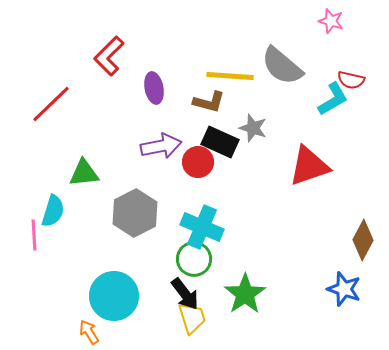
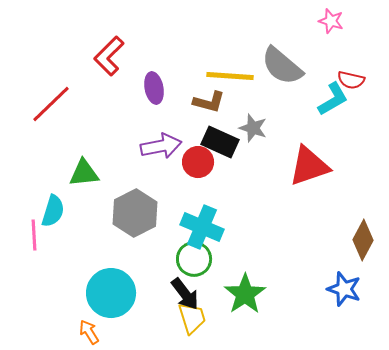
cyan circle: moved 3 px left, 3 px up
